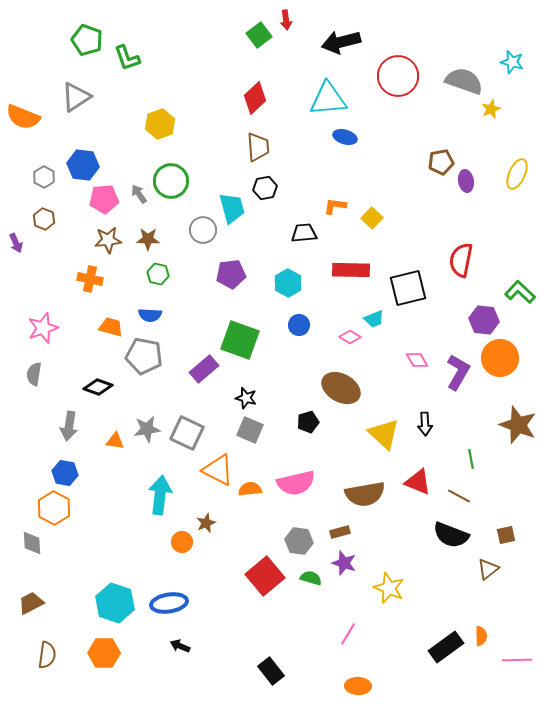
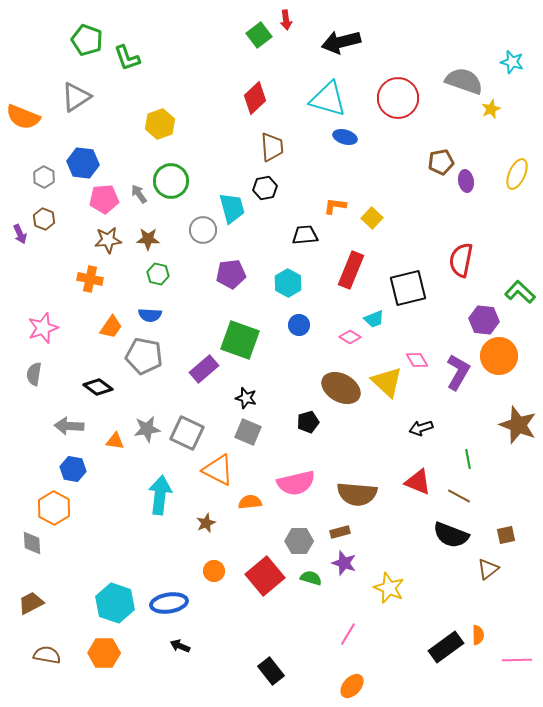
red circle at (398, 76): moved 22 px down
cyan triangle at (328, 99): rotated 21 degrees clockwise
brown trapezoid at (258, 147): moved 14 px right
blue hexagon at (83, 165): moved 2 px up
black trapezoid at (304, 233): moved 1 px right, 2 px down
purple arrow at (16, 243): moved 4 px right, 9 px up
red rectangle at (351, 270): rotated 69 degrees counterclockwise
orange trapezoid at (111, 327): rotated 110 degrees clockwise
orange circle at (500, 358): moved 1 px left, 2 px up
black diamond at (98, 387): rotated 16 degrees clockwise
black arrow at (425, 424): moved 4 px left, 4 px down; rotated 75 degrees clockwise
gray arrow at (69, 426): rotated 84 degrees clockwise
gray square at (250, 430): moved 2 px left, 2 px down
yellow triangle at (384, 434): moved 3 px right, 52 px up
green line at (471, 459): moved 3 px left
blue hexagon at (65, 473): moved 8 px right, 4 px up
orange semicircle at (250, 489): moved 13 px down
brown semicircle at (365, 494): moved 8 px left; rotated 15 degrees clockwise
gray hexagon at (299, 541): rotated 8 degrees counterclockwise
orange circle at (182, 542): moved 32 px right, 29 px down
orange semicircle at (481, 636): moved 3 px left, 1 px up
brown semicircle at (47, 655): rotated 88 degrees counterclockwise
orange ellipse at (358, 686): moved 6 px left; rotated 50 degrees counterclockwise
